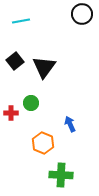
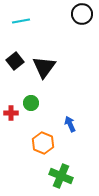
green cross: moved 1 px down; rotated 20 degrees clockwise
